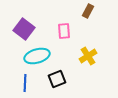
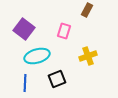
brown rectangle: moved 1 px left, 1 px up
pink rectangle: rotated 21 degrees clockwise
yellow cross: rotated 12 degrees clockwise
